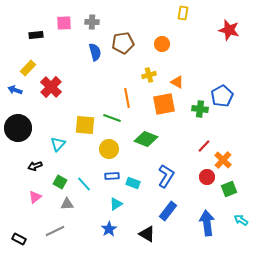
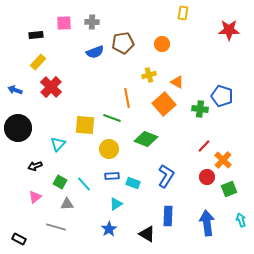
red star at (229, 30): rotated 15 degrees counterclockwise
blue semicircle at (95, 52): rotated 84 degrees clockwise
yellow rectangle at (28, 68): moved 10 px right, 6 px up
blue pentagon at (222, 96): rotated 25 degrees counterclockwise
orange square at (164, 104): rotated 30 degrees counterclockwise
blue rectangle at (168, 211): moved 5 px down; rotated 36 degrees counterclockwise
cyan arrow at (241, 220): rotated 40 degrees clockwise
gray line at (55, 231): moved 1 px right, 4 px up; rotated 42 degrees clockwise
